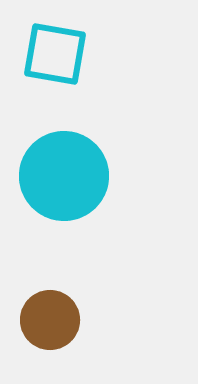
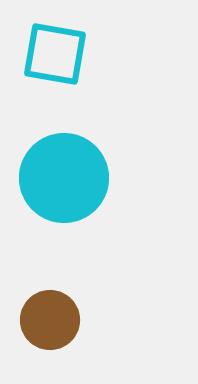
cyan circle: moved 2 px down
